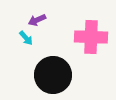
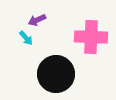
black circle: moved 3 px right, 1 px up
